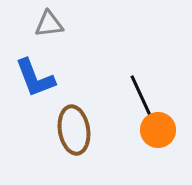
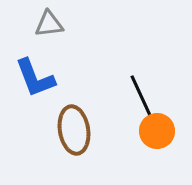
orange circle: moved 1 px left, 1 px down
